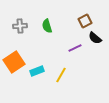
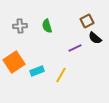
brown square: moved 2 px right
